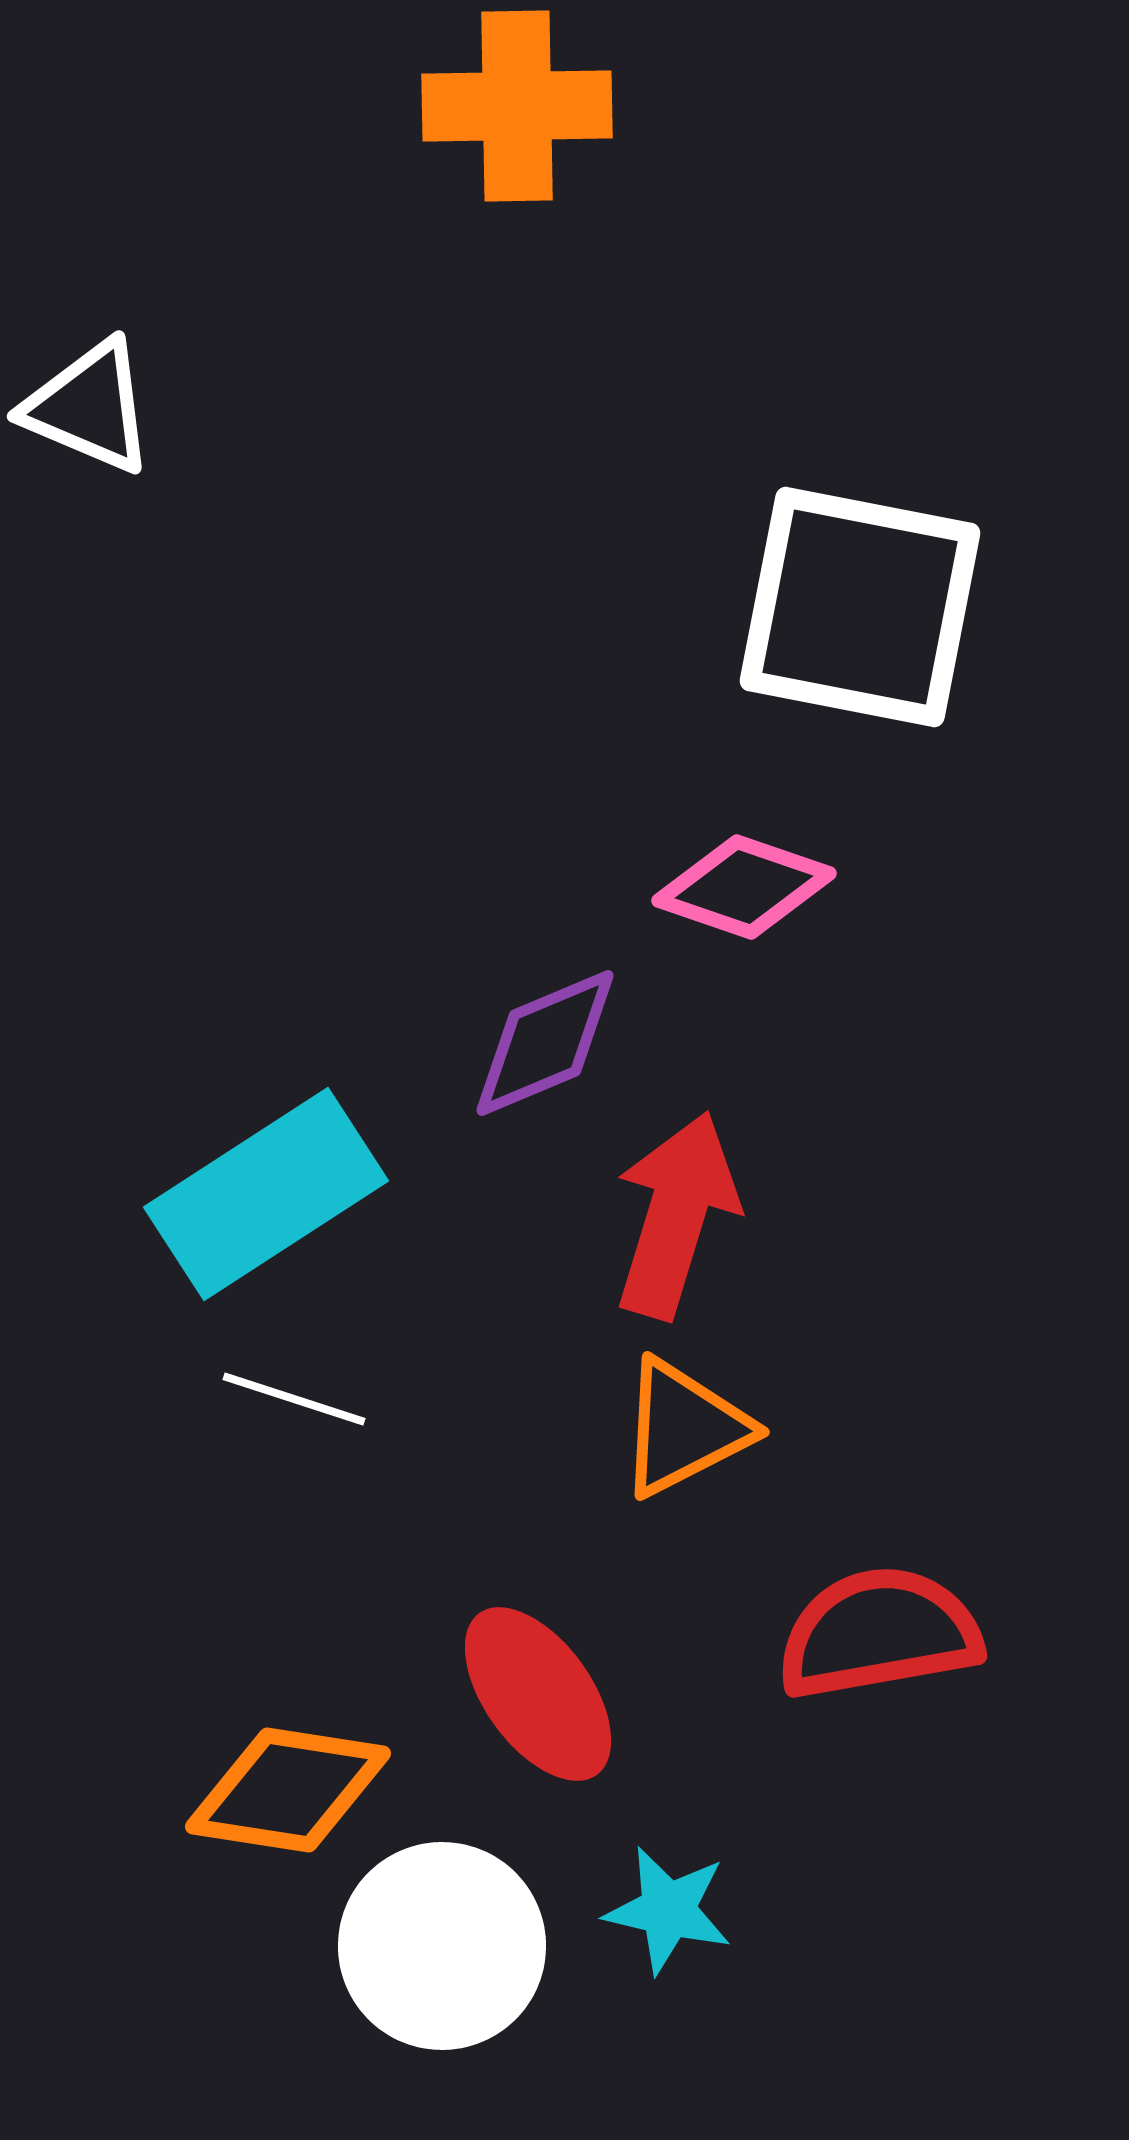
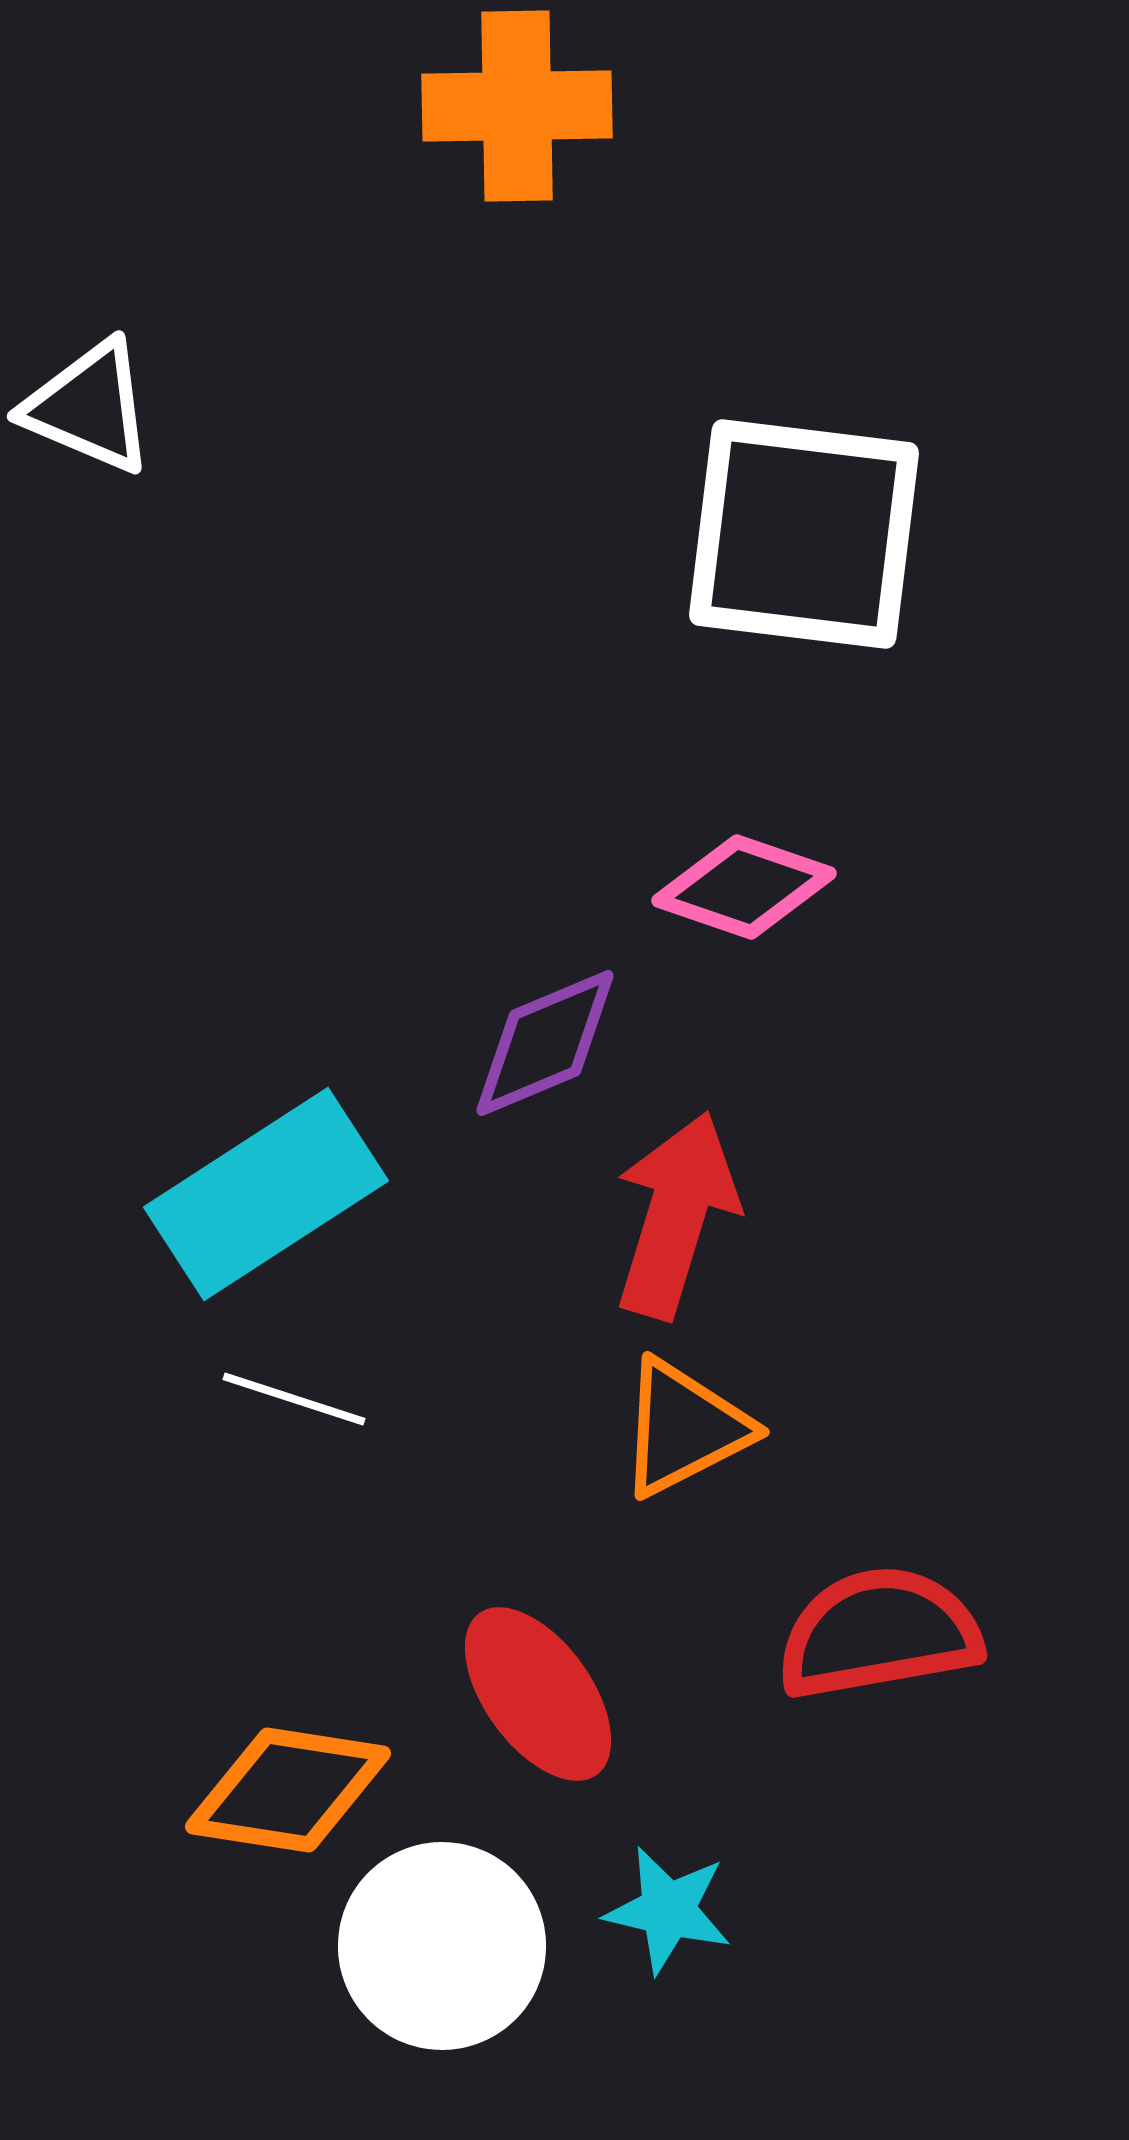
white square: moved 56 px left, 73 px up; rotated 4 degrees counterclockwise
